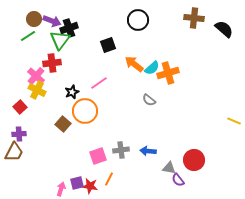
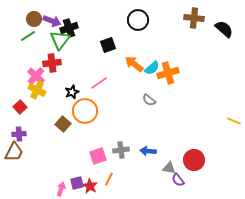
red star: rotated 21 degrees clockwise
